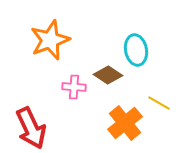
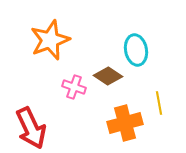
brown diamond: moved 1 px down
pink cross: rotated 15 degrees clockwise
yellow line: rotated 50 degrees clockwise
orange cross: rotated 24 degrees clockwise
